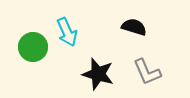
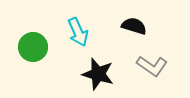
black semicircle: moved 1 px up
cyan arrow: moved 11 px right
gray L-shape: moved 5 px right, 6 px up; rotated 32 degrees counterclockwise
